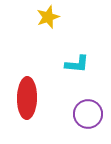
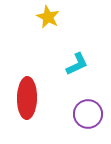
yellow star: rotated 25 degrees counterclockwise
cyan L-shape: rotated 30 degrees counterclockwise
